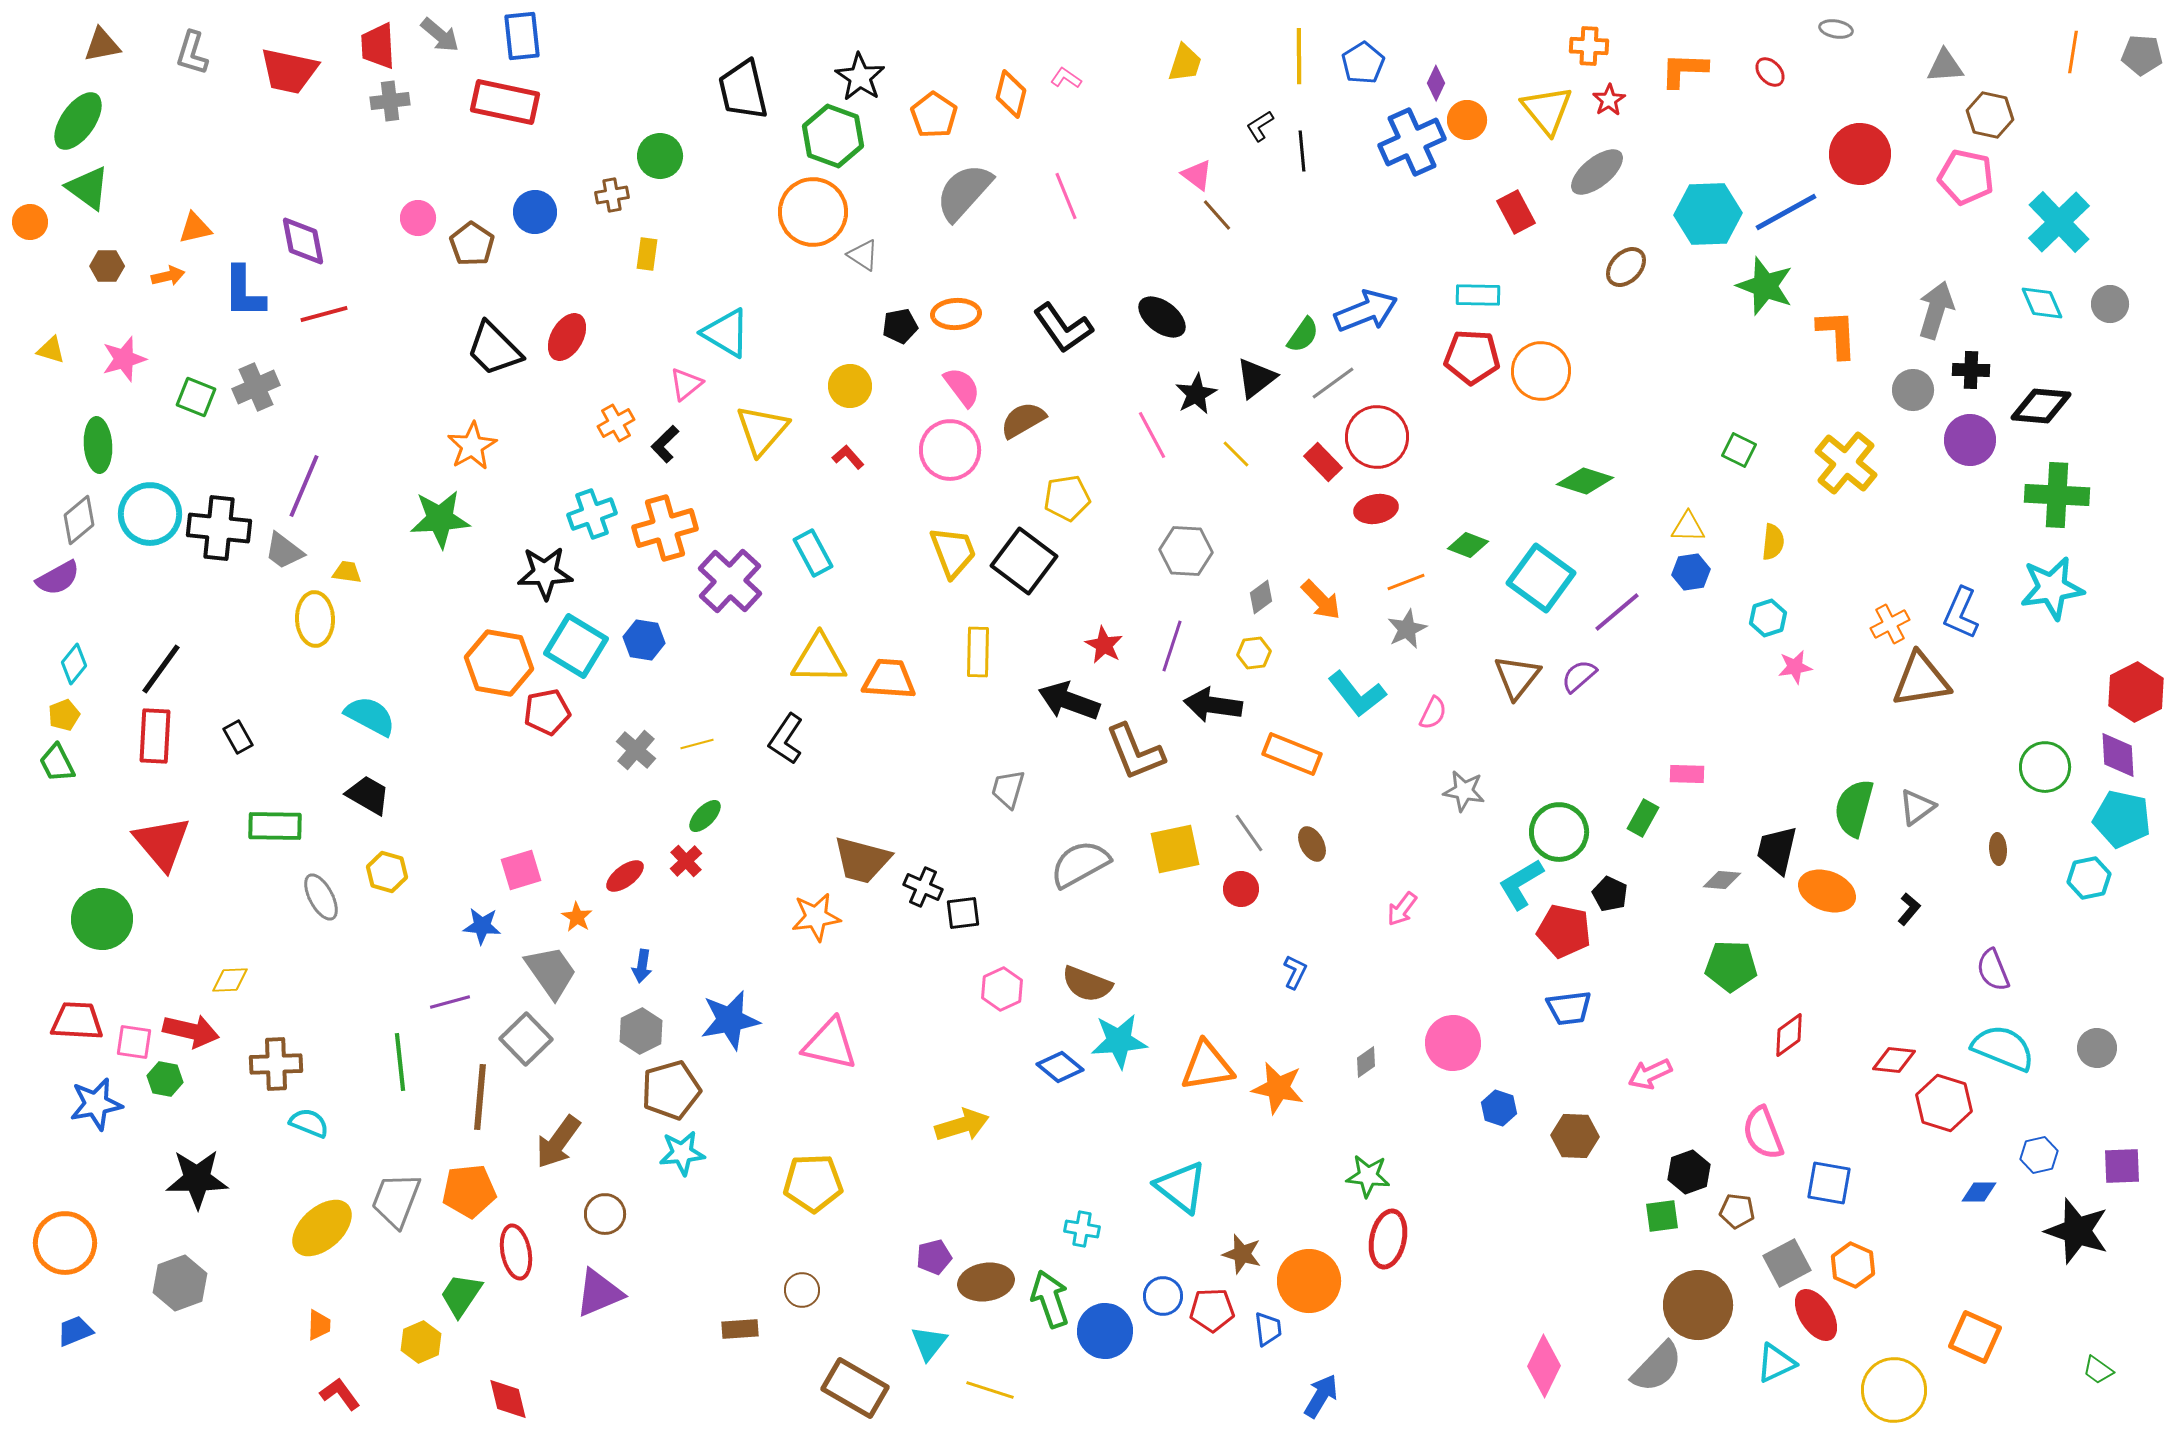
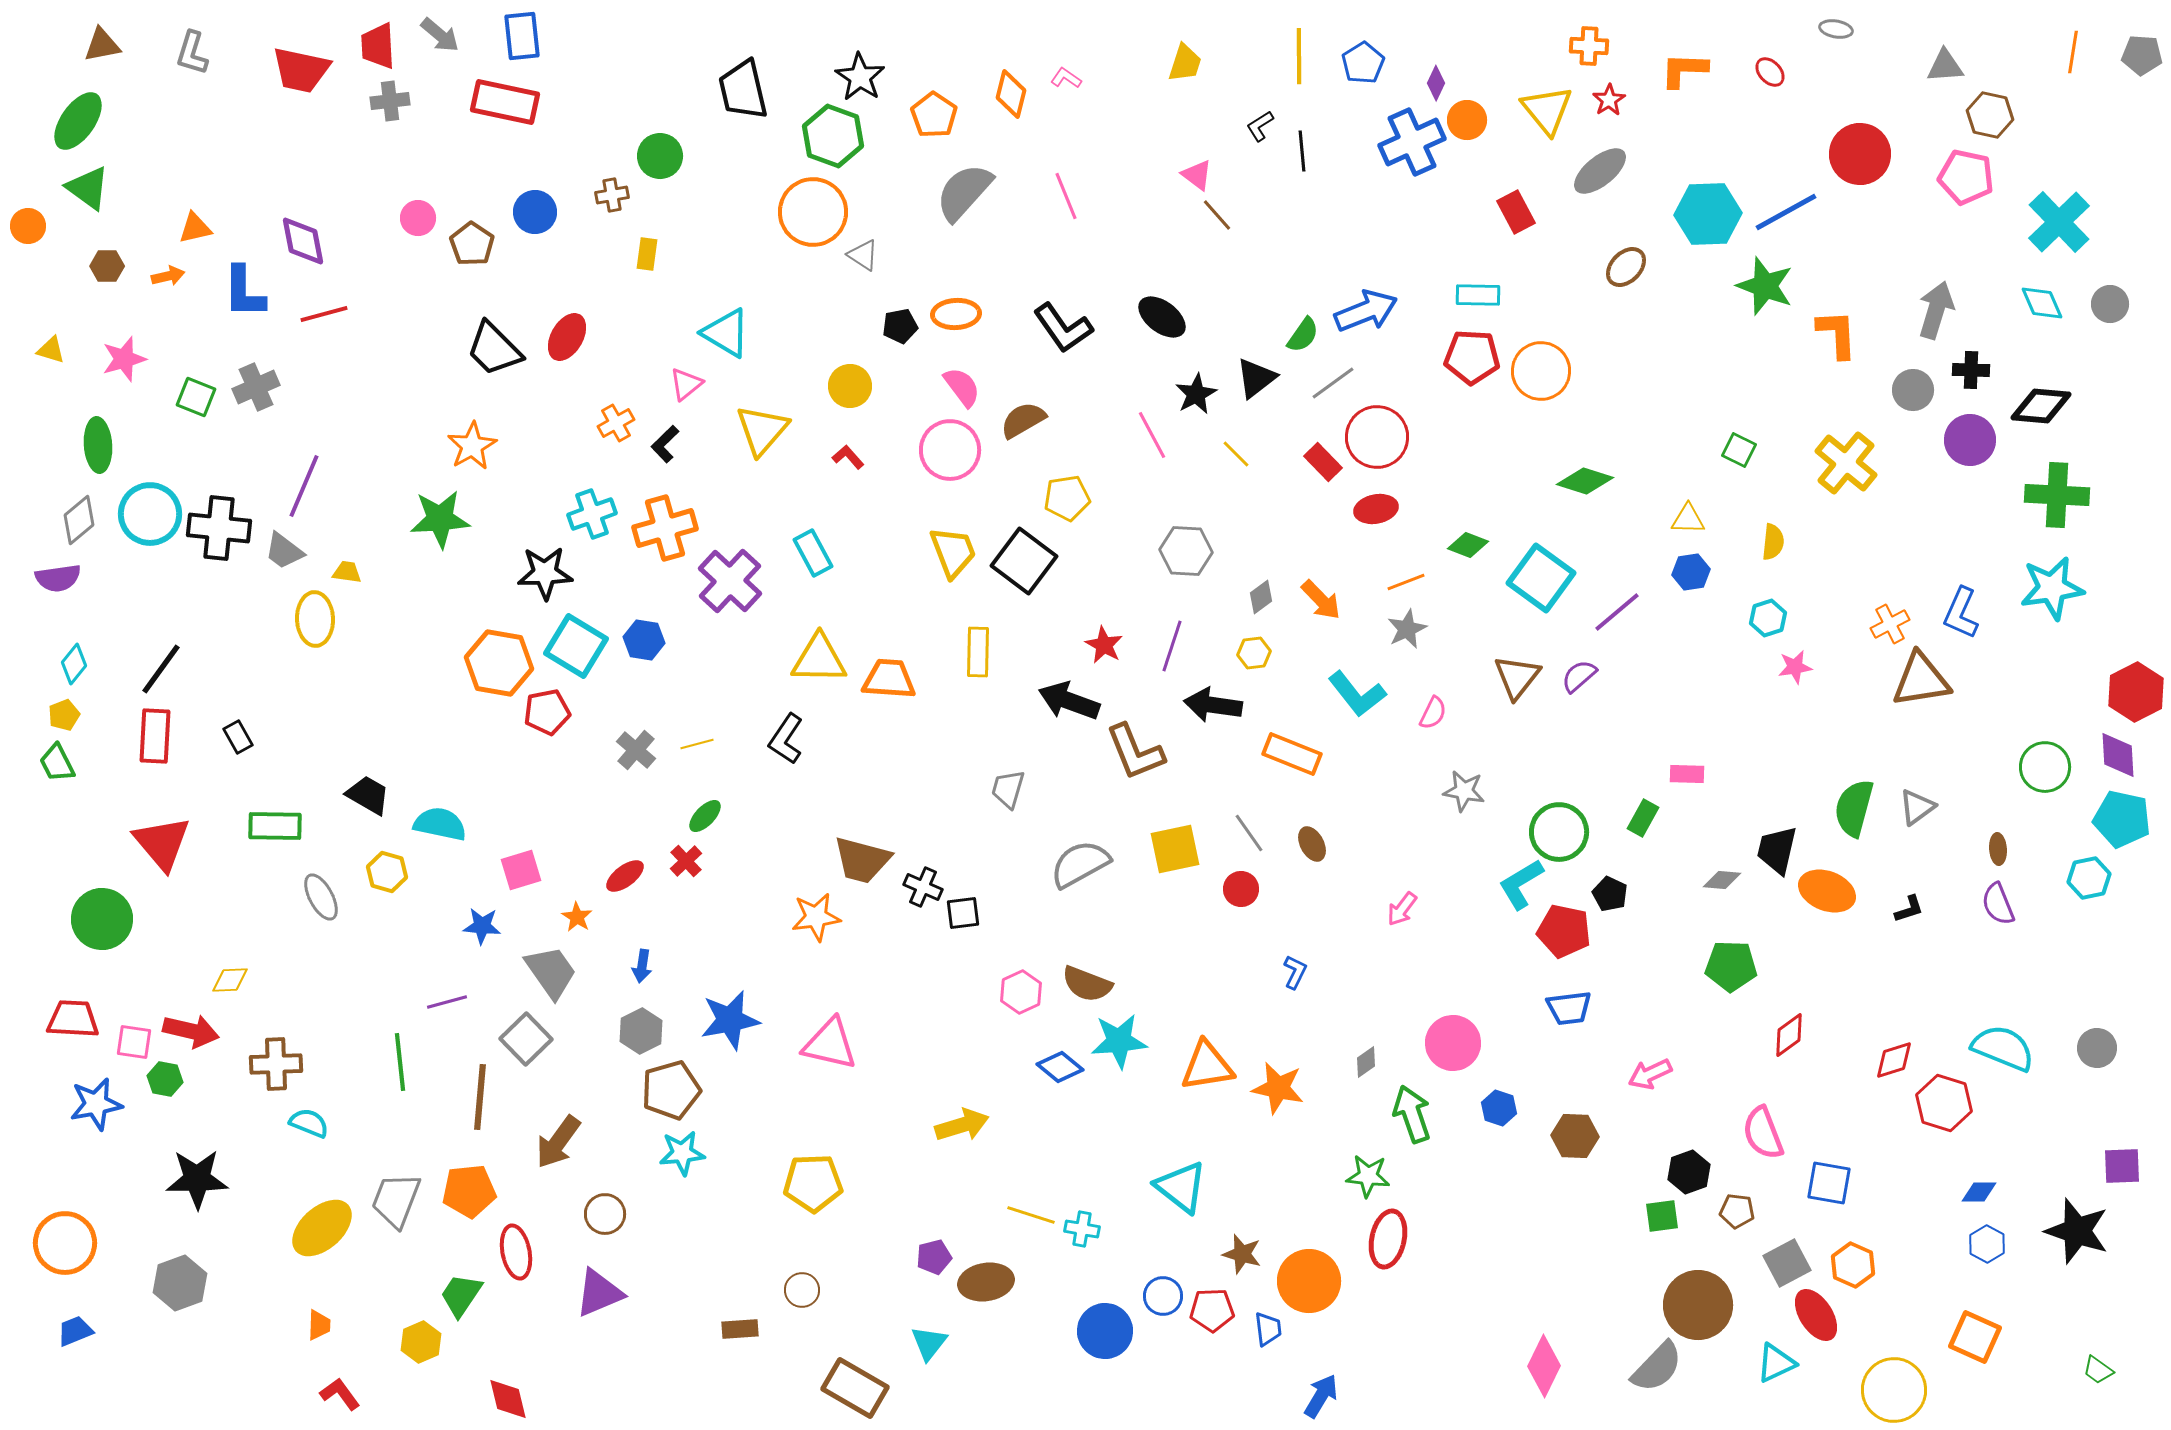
red trapezoid at (289, 71): moved 12 px right, 1 px up
gray ellipse at (1597, 172): moved 3 px right, 1 px up
orange circle at (30, 222): moved 2 px left, 4 px down
yellow triangle at (1688, 527): moved 8 px up
purple semicircle at (58, 578): rotated 21 degrees clockwise
cyan semicircle at (370, 716): moved 70 px right, 108 px down; rotated 16 degrees counterclockwise
black L-shape at (1909, 909): rotated 32 degrees clockwise
purple semicircle at (1993, 970): moved 5 px right, 66 px up
pink hexagon at (1002, 989): moved 19 px right, 3 px down
purple line at (450, 1002): moved 3 px left
red trapezoid at (77, 1021): moved 4 px left, 2 px up
red diamond at (1894, 1060): rotated 24 degrees counterclockwise
blue hexagon at (2039, 1155): moved 52 px left, 89 px down; rotated 18 degrees counterclockwise
green arrow at (1050, 1299): moved 362 px right, 185 px up
yellow line at (990, 1390): moved 41 px right, 175 px up
